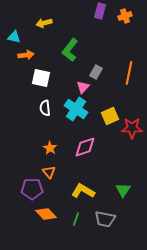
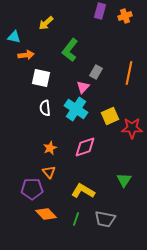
yellow arrow: moved 2 px right; rotated 28 degrees counterclockwise
orange star: rotated 16 degrees clockwise
green triangle: moved 1 px right, 10 px up
